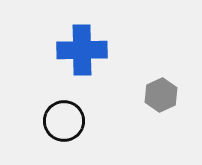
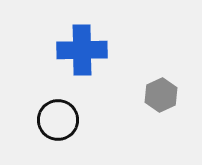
black circle: moved 6 px left, 1 px up
